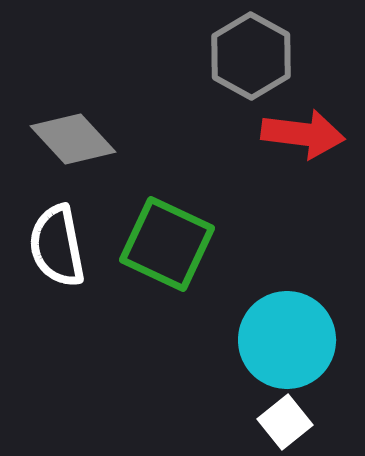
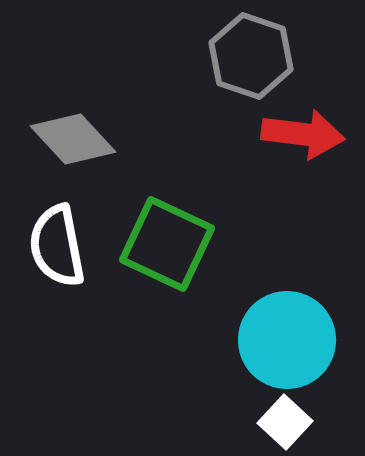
gray hexagon: rotated 10 degrees counterclockwise
white square: rotated 8 degrees counterclockwise
